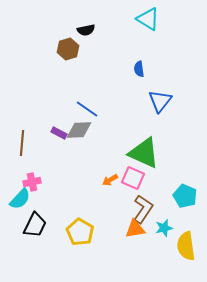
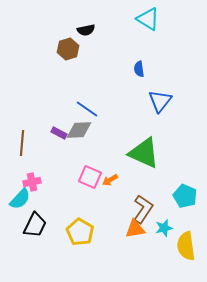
pink square: moved 43 px left, 1 px up
